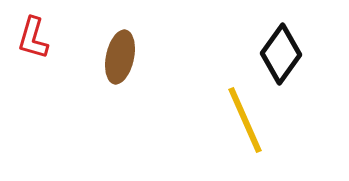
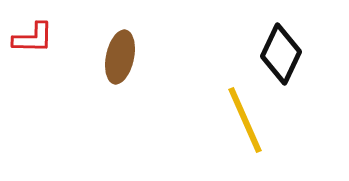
red L-shape: rotated 105 degrees counterclockwise
black diamond: rotated 10 degrees counterclockwise
